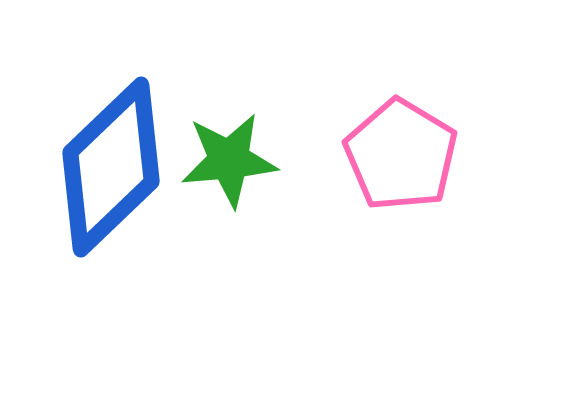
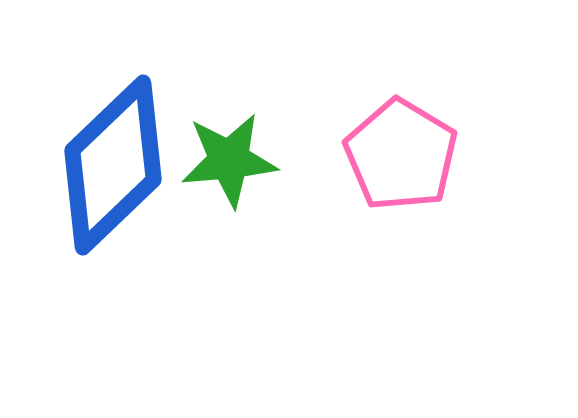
blue diamond: moved 2 px right, 2 px up
